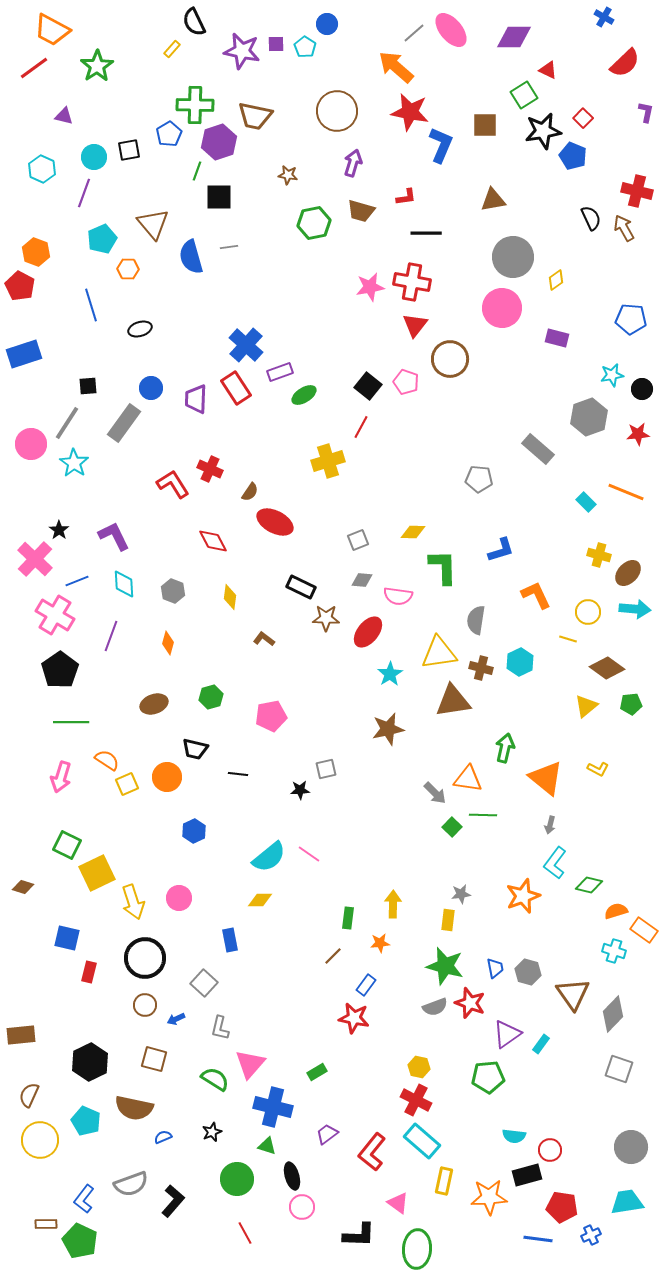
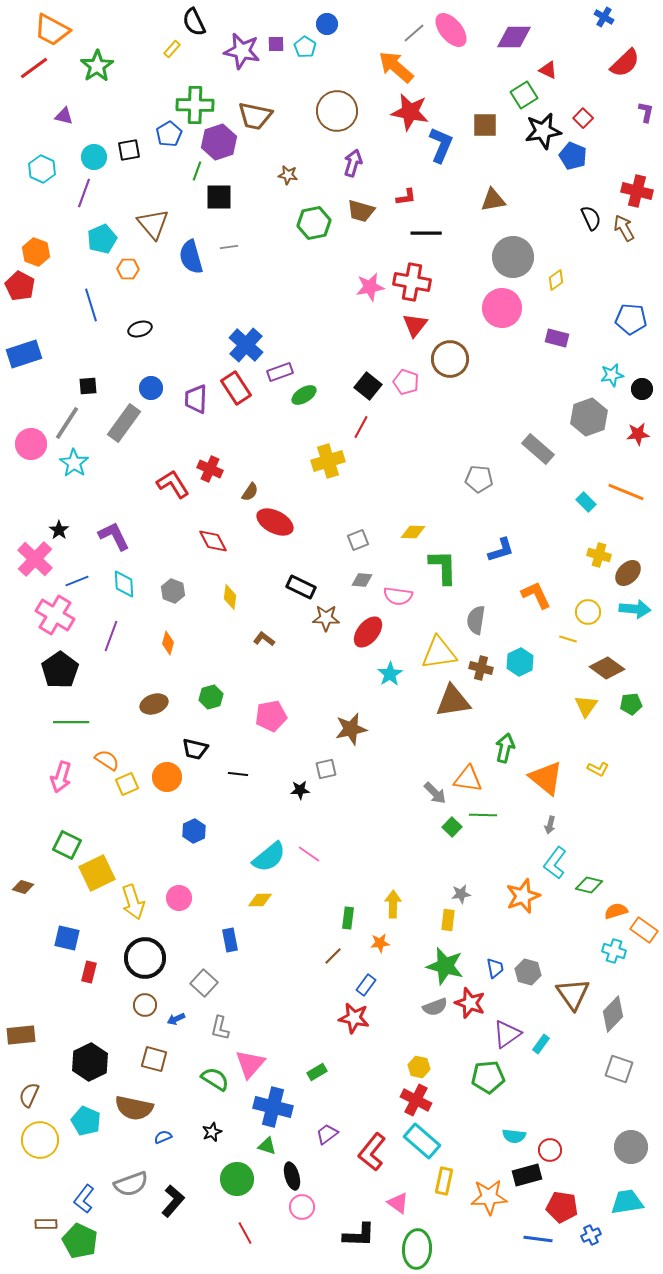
yellow triangle at (586, 706): rotated 15 degrees counterclockwise
brown star at (388, 729): moved 37 px left
